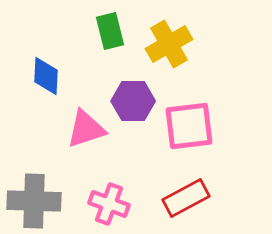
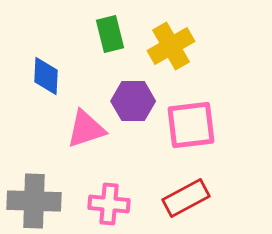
green rectangle: moved 3 px down
yellow cross: moved 2 px right, 2 px down
pink square: moved 2 px right, 1 px up
pink cross: rotated 15 degrees counterclockwise
